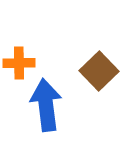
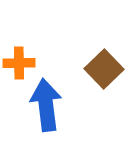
brown square: moved 5 px right, 2 px up
